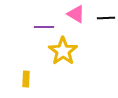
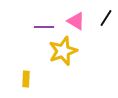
pink triangle: moved 7 px down
black line: rotated 54 degrees counterclockwise
yellow star: rotated 16 degrees clockwise
